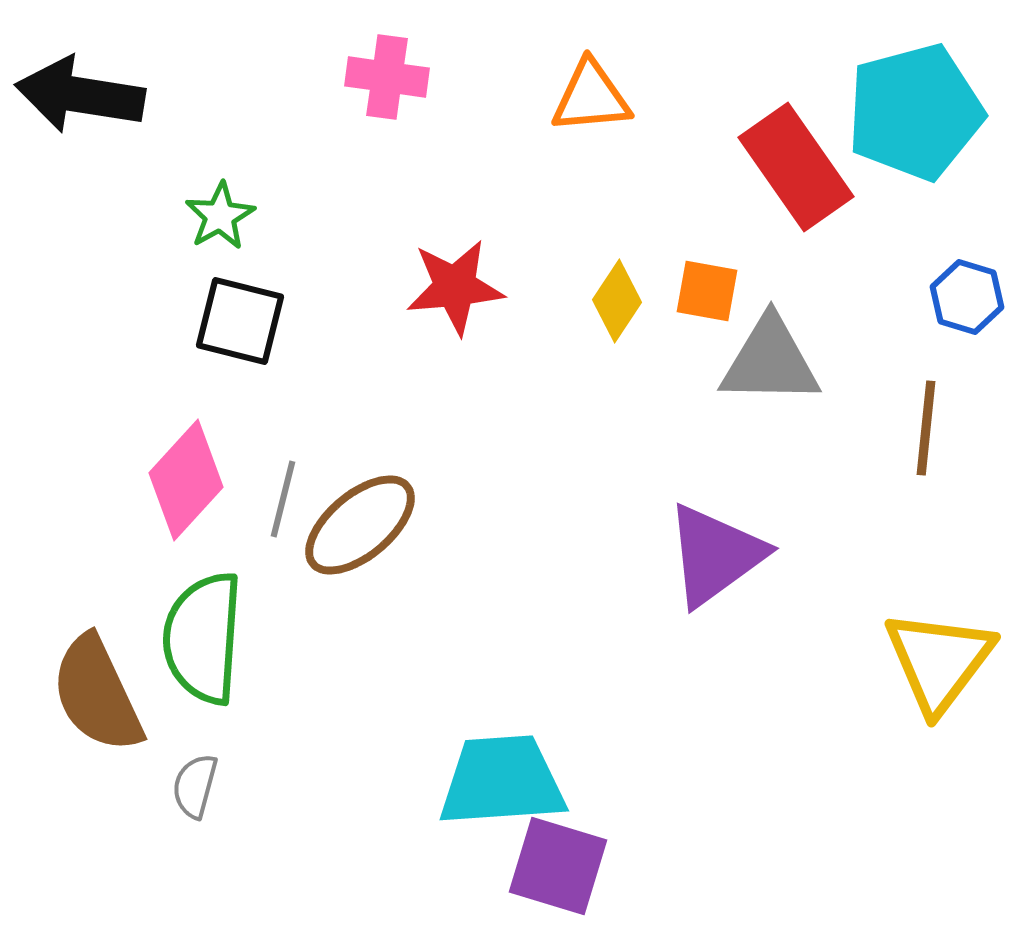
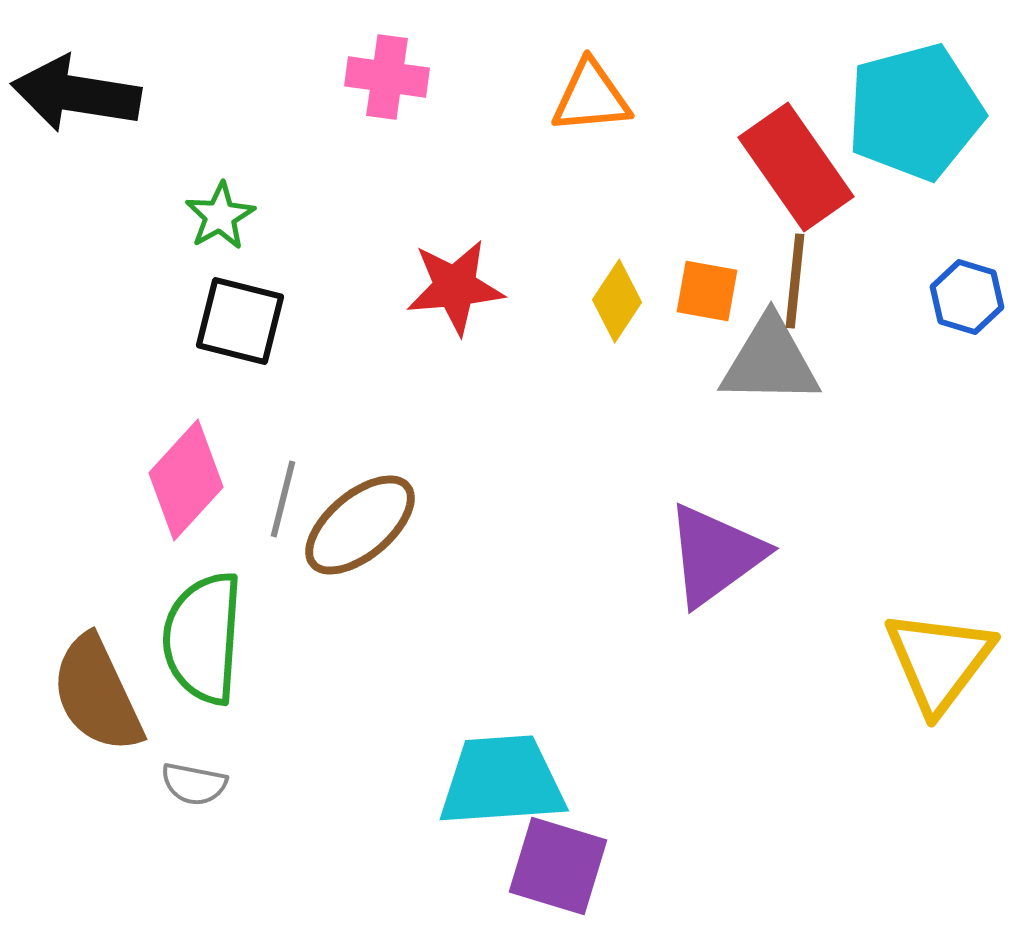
black arrow: moved 4 px left, 1 px up
brown line: moved 131 px left, 147 px up
gray semicircle: moved 1 px left, 2 px up; rotated 94 degrees counterclockwise
